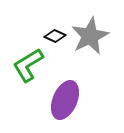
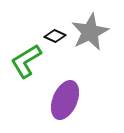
gray star: moved 4 px up
green L-shape: moved 2 px left, 4 px up
